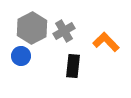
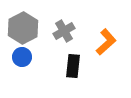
gray hexagon: moved 9 px left
orange L-shape: rotated 92 degrees clockwise
blue circle: moved 1 px right, 1 px down
